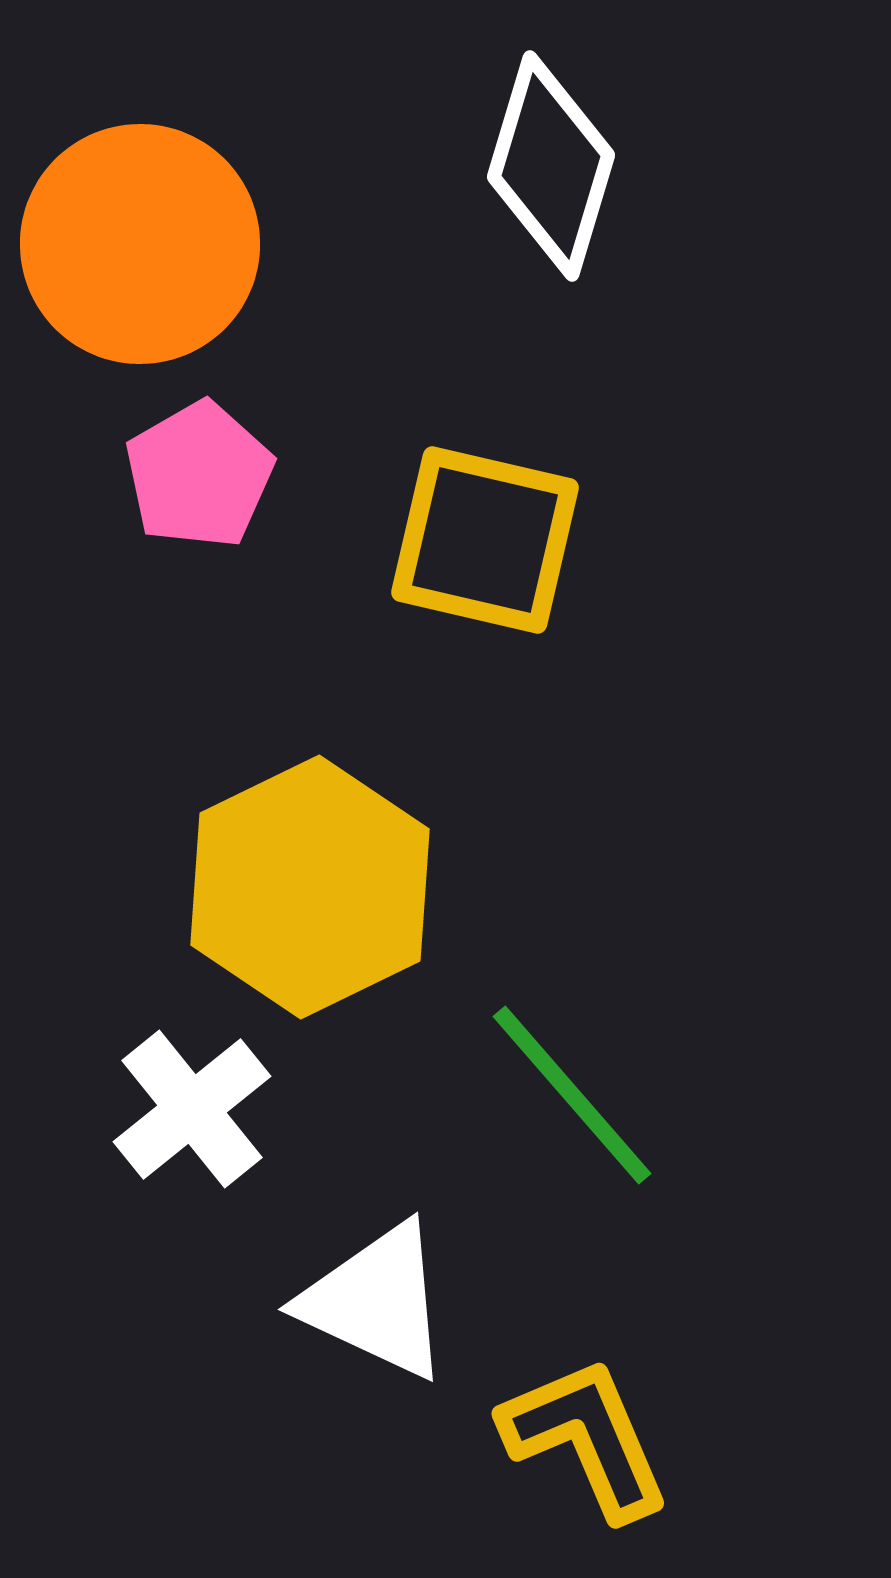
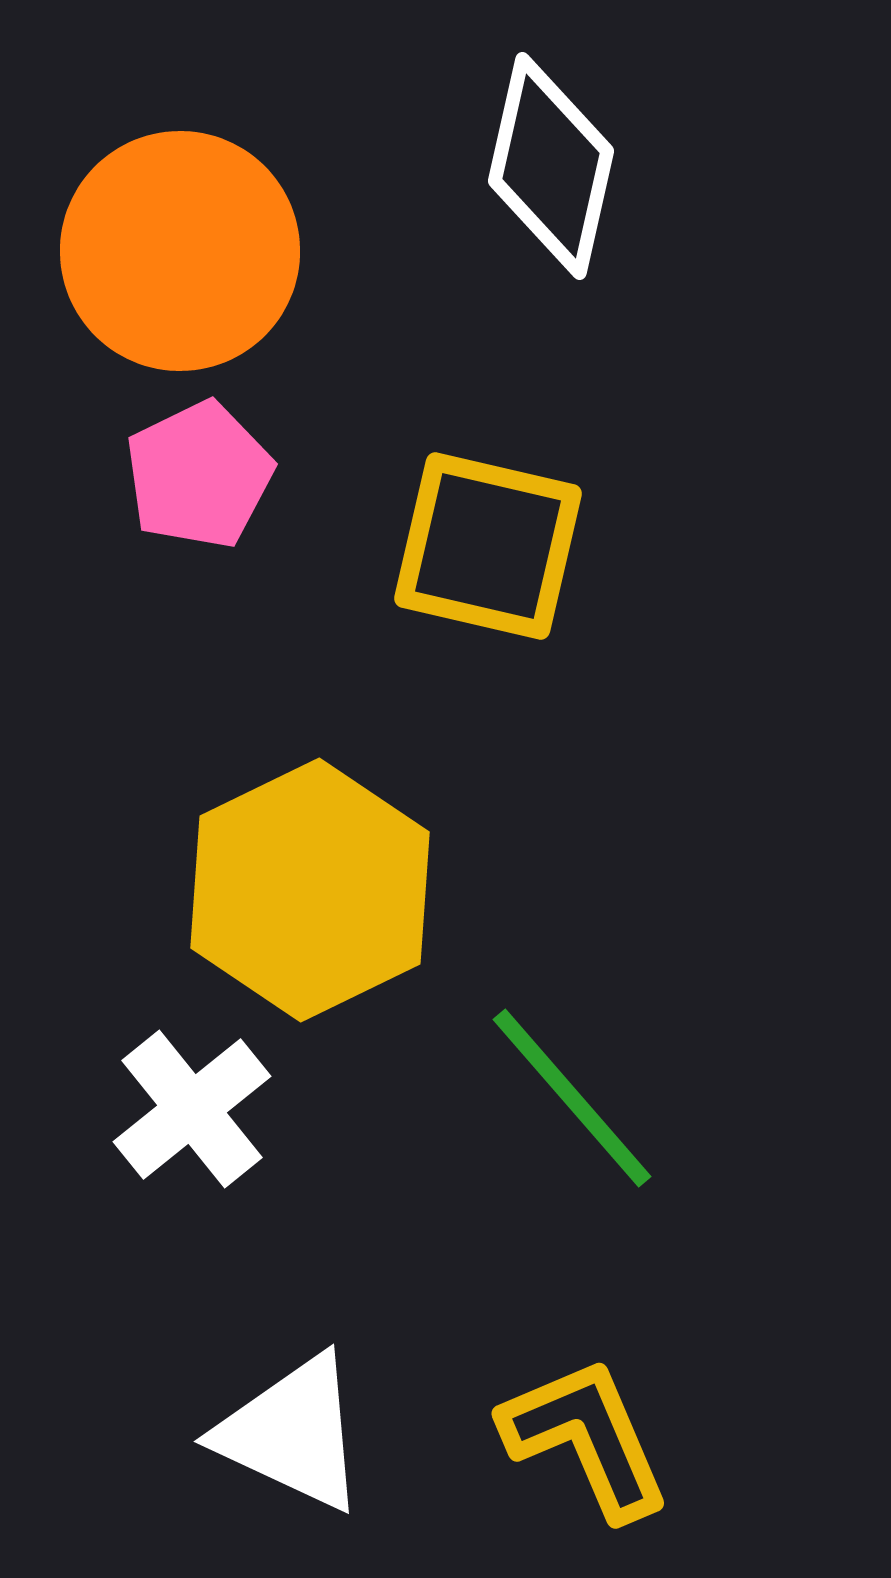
white diamond: rotated 4 degrees counterclockwise
orange circle: moved 40 px right, 7 px down
pink pentagon: rotated 4 degrees clockwise
yellow square: moved 3 px right, 6 px down
yellow hexagon: moved 3 px down
green line: moved 3 px down
white triangle: moved 84 px left, 132 px down
